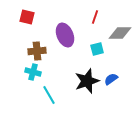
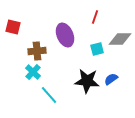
red square: moved 14 px left, 10 px down
gray diamond: moved 6 px down
cyan cross: rotated 28 degrees clockwise
black star: rotated 25 degrees clockwise
cyan line: rotated 12 degrees counterclockwise
